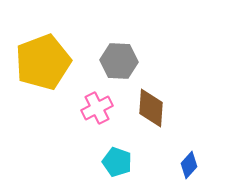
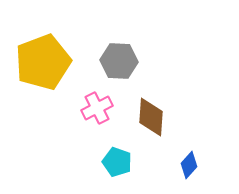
brown diamond: moved 9 px down
